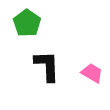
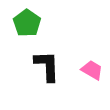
pink trapezoid: moved 3 px up
